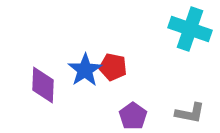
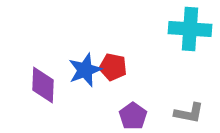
cyan cross: rotated 15 degrees counterclockwise
blue star: rotated 12 degrees clockwise
gray L-shape: moved 1 px left
